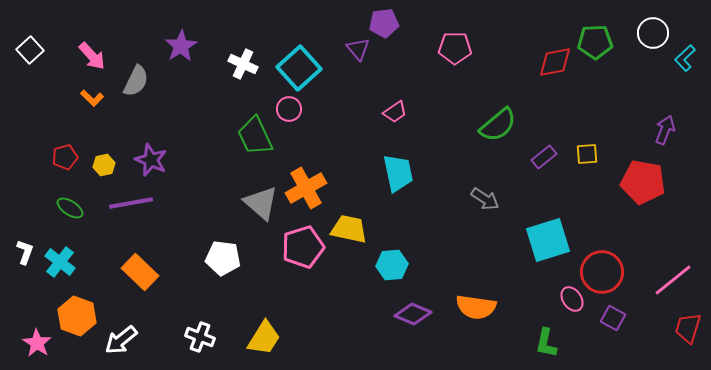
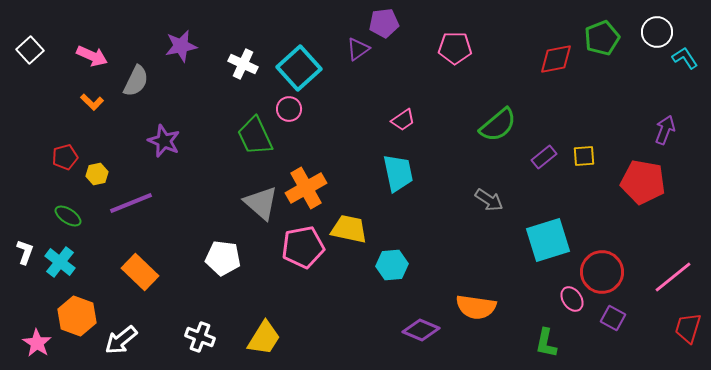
white circle at (653, 33): moved 4 px right, 1 px up
green pentagon at (595, 42): moved 7 px right, 4 px up; rotated 20 degrees counterclockwise
purple star at (181, 46): rotated 20 degrees clockwise
purple triangle at (358, 49): rotated 35 degrees clockwise
pink arrow at (92, 56): rotated 24 degrees counterclockwise
cyan L-shape at (685, 58): rotated 100 degrees clockwise
red diamond at (555, 62): moved 1 px right, 3 px up
orange L-shape at (92, 98): moved 4 px down
pink trapezoid at (395, 112): moved 8 px right, 8 px down
yellow square at (587, 154): moved 3 px left, 2 px down
purple star at (151, 160): moved 13 px right, 19 px up
yellow hexagon at (104, 165): moved 7 px left, 9 px down
gray arrow at (485, 199): moved 4 px right, 1 px down
purple line at (131, 203): rotated 12 degrees counterclockwise
green ellipse at (70, 208): moved 2 px left, 8 px down
pink pentagon at (303, 247): rotated 6 degrees clockwise
pink line at (673, 280): moved 3 px up
purple diamond at (413, 314): moved 8 px right, 16 px down
